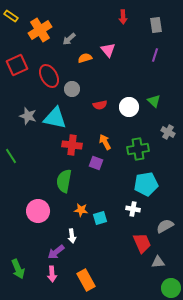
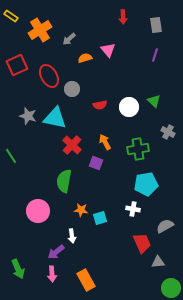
red cross: rotated 36 degrees clockwise
